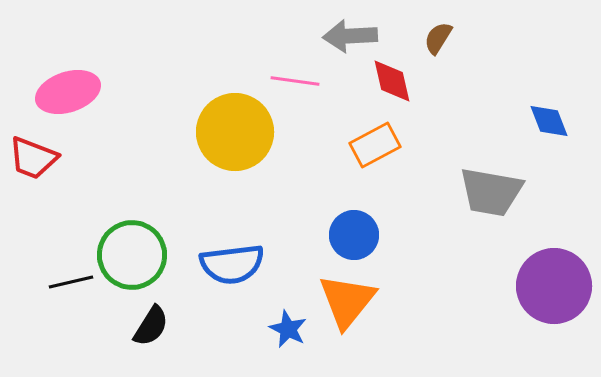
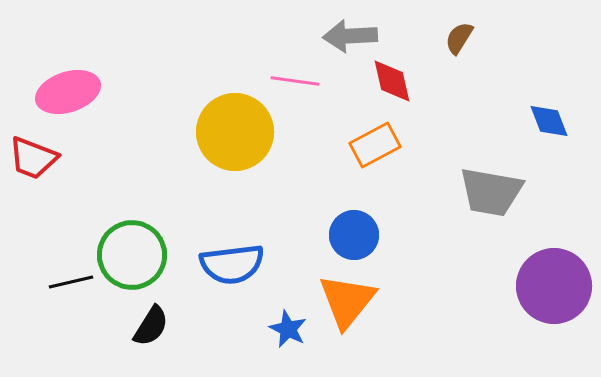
brown semicircle: moved 21 px right
